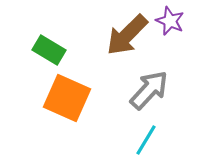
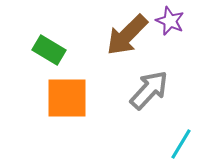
orange square: rotated 24 degrees counterclockwise
cyan line: moved 35 px right, 4 px down
